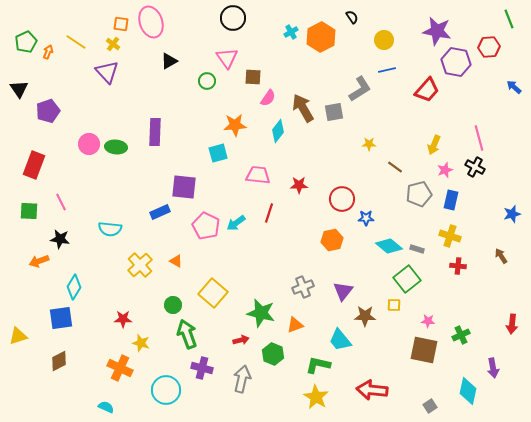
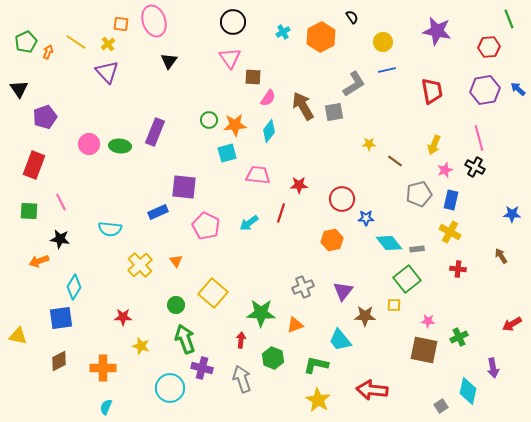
black circle at (233, 18): moved 4 px down
pink ellipse at (151, 22): moved 3 px right, 1 px up
cyan cross at (291, 32): moved 8 px left
yellow circle at (384, 40): moved 1 px left, 2 px down
yellow cross at (113, 44): moved 5 px left; rotated 16 degrees clockwise
pink triangle at (227, 58): moved 3 px right
black triangle at (169, 61): rotated 24 degrees counterclockwise
purple hexagon at (456, 62): moved 29 px right, 28 px down; rotated 20 degrees counterclockwise
green circle at (207, 81): moved 2 px right, 39 px down
blue arrow at (514, 87): moved 4 px right, 2 px down
gray L-shape at (360, 89): moved 6 px left, 5 px up
red trapezoid at (427, 90): moved 5 px right, 1 px down; rotated 52 degrees counterclockwise
brown arrow at (303, 108): moved 2 px up
purple pentagon at (48, 111): moved 3 px left, 6 px down
cyan diamond at (278, 131): moved 9 px left
purple rectangle at (155, 132): rotated 20 degrees clockwise
green ellipse at (116, 147): moved 4 px right, 1 px up
cyan square at (218, 153): moved 9 px right
brown line at (395, 167): moved 6 px up
blue rectangle at (160, 212): moved 2 px left
red line at (269, 213): moved 12 px right
blue star at (512, 214): rotated 18 degrees clockwise
cyan arrow at (236, 223): moved 13 px right
yellow cross at (450, 236): moved 4 px up; rotated 10 degrees clockwise
cyan diamond at (389, 246): moved 3 px up; rotated 12 degrees clockwise
gray rectangle at (417, 249): rotated 24 degrees counterclockwise
orange triangle at (176, 261): rotated 24 degrees clockwise
red cross at (458, 266): moved 3 px down
green circle at (173, 305): moved 3 px right
green star at (261, 313): rotated 12 degrees counterclockwise
red star at (123, 319): moved 2 px up
red arrow at (512, 324): rotated 54 degrees clockwise
green arrow at (187, 334): moved 2 px left, 5 px down
green cross at (461, 335): moved 2 px left, 2 px down
yellow triangle at (18, 336): rotated 30 degrees clockwise
red arrow at (241, 340): rotated 70 degrees counterclockwise
yellow star at (141, 343): moved 3 px down
green hexagon at (273, 354): moved 4 px down
green L-shape at (318, 365): moved 2 px left
orange cross at (120, 368): moved 17 px left; rotated 25 degrees counterclockwise
gray arrow at (242, 379): rotated 32 degrees counterclockwise
cyan circle at (166, 390): moved 4 px right, 2 px up
yellow star at (316, 397): moved 2 px right, 3 px down
gray square at (430, 406): moved 11 px right
cyan semicircle at (106, 407): rotated 91 degrees counterclockwise
